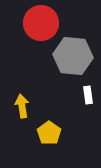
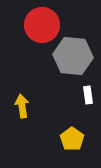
red circle: moved 1 px right, 2 px down
yellow pentagon: moved 23 px right, 6 px down
